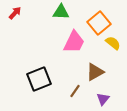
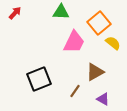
purple triangle: rotated 40 degrees counterclockwise
